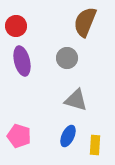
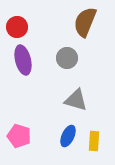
red circle: moved 1 px right, 1 px down
purple ellipse: moved 1 px right, 1 px up
yellow rectangle: moved 1 px left, 4 px up
